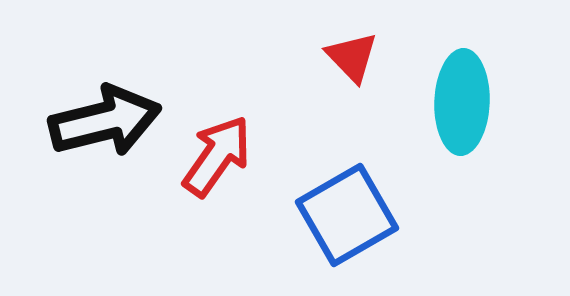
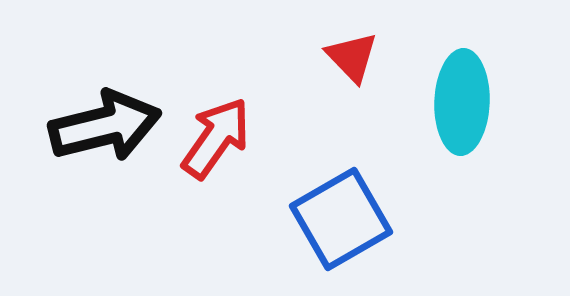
black arrow: moved 5 px down
red arrow: moved 1 px left, 18 px up
blue square: moved 6 px left, 4 px down
